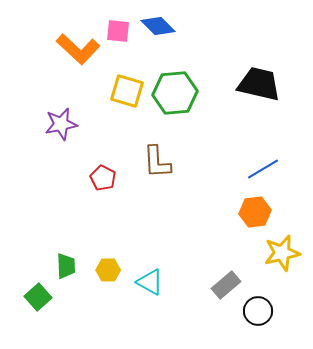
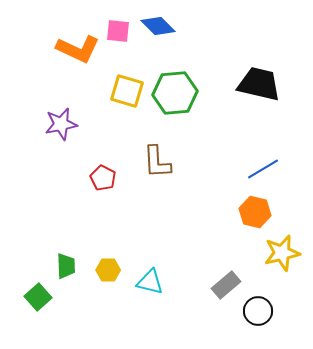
orange L-shape: rotated 18 degrees counterclockwise
orange hexagon: rotated 20 degrees clockwise
cyan triangle: rotated 16 degrees counterclockwise
